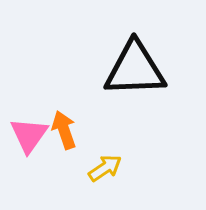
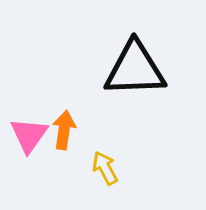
orange arrow: rotated 27 degrees clockwise
yellow arrow: rotated 84 degrees counterclockwise
